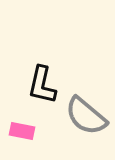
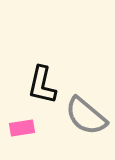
pink rectangle: moved 3 px up; rotated 20 degrees counterclockwise
